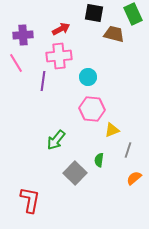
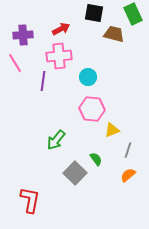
pink line: moved 1 px left
green semicircle: moved 3 px left, 1 px up; rotated 136 degrees clockwise
orange semicircle: moved 6 px left, 3 px up
